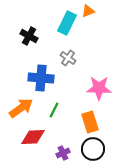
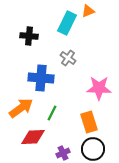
black cross: rotated 24 degrees counterclockwise
green line: moved 2 px left, 3 px down
orange rectangle: moved 1 px left
